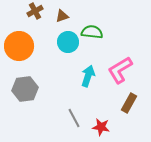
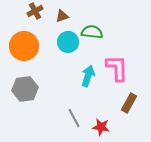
orange circle: moved 5 px right
pink L-shape: moved 3 px left, 2 px up; rotated 120 degrees clockwise
